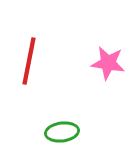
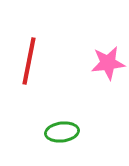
pink star: rotated 16 degrees counterclockwise
